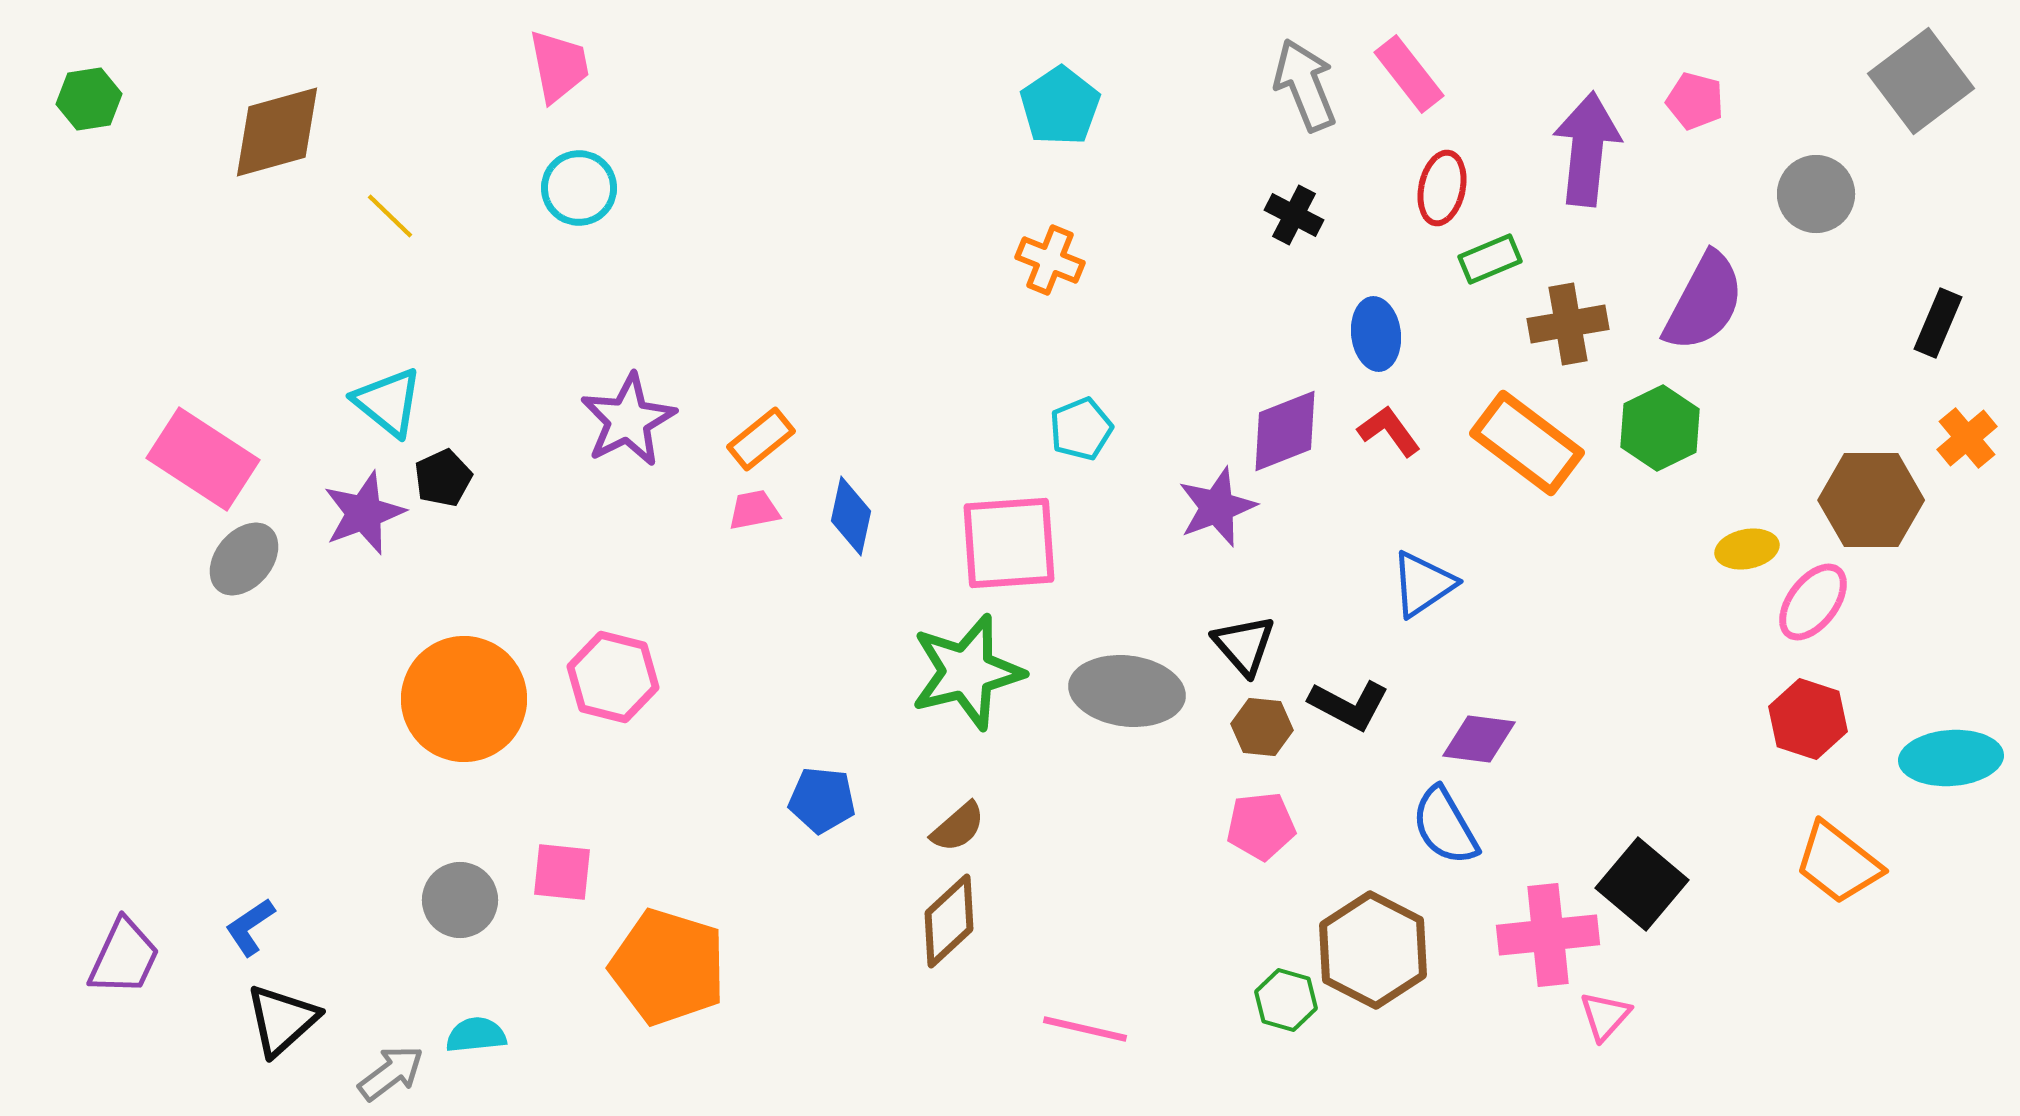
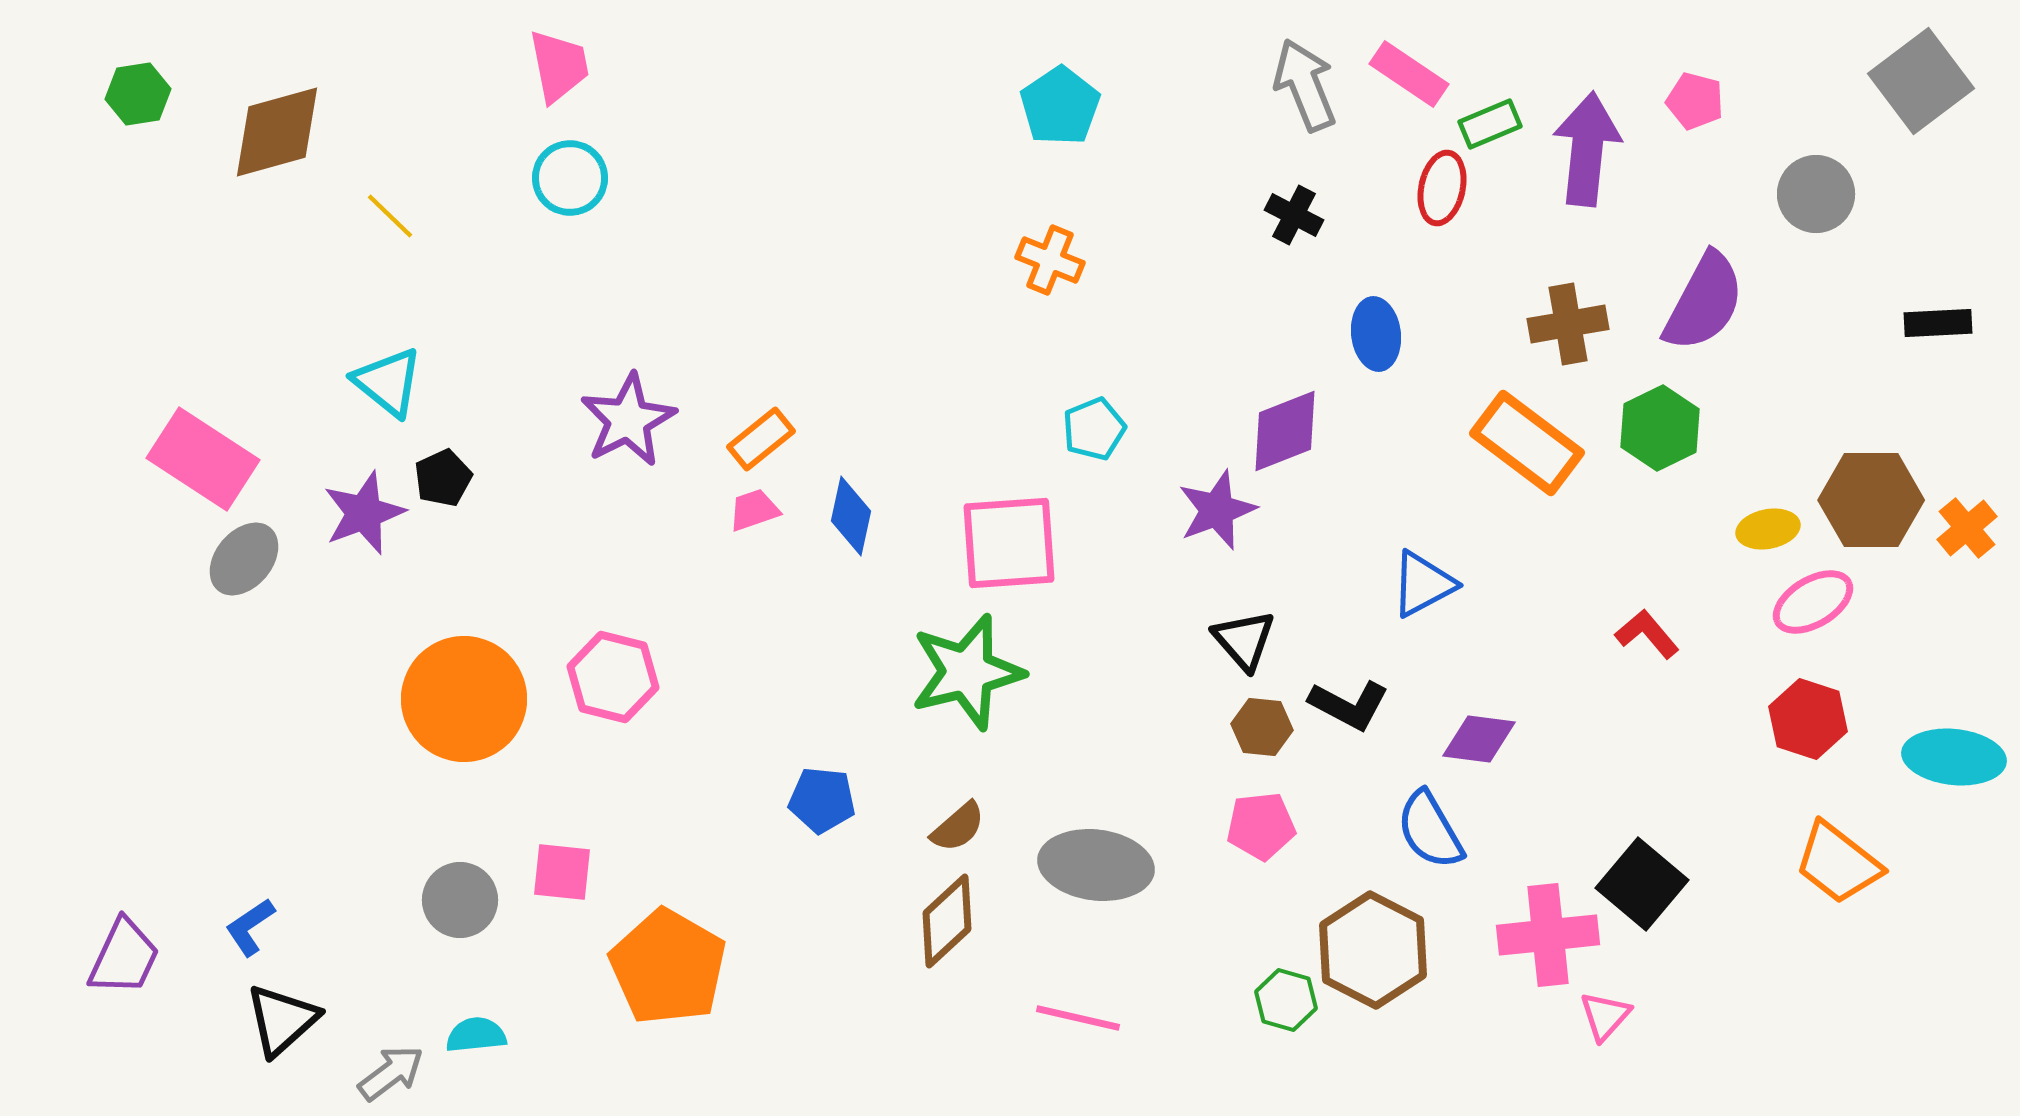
pink rectangle at (1409, 74): rotated 18 degrees counterclockwise
green hexagon at (89, 99): moved 49 px right, 5 px up
cyan circle at (579, 188): moved 9 px left, 10 px up
green rectangle at (1490, 259): moved 135 px up
black rectangle at (1938, 323): rotated 64 degrees clockwise
cyan triangle at (388, 402): moved 20 px up
cyan pentagon at (1081, 429): moved 13 px right
red L-shape at (1389, 431): moved 258 px right, 203 px down; rotated 4 degrees counterclockwise
orange cross at (1967, 438): moved 90 px down
purple star at (1217, 507): moved 3 px down
pink trapezoid at (754, 510): rotated 8 degrees counterclockwise
yellow ellipse at (1747, 549): moved 21 px right, 20 px up
blue triangle at (1423, 584): rotated 6 degrees clockwise
pink ellipse at (1813, 602): rotated 22 degrees clockwise
black triangle at (1244, 645): moved 5 px up
gray ellipse at (1127, 691): moved 31 px left, 174 px down
cyan ellipse at (1951, 758): moved 3 px right, 1 px up; rotated 10 degrees clockwise
blue semicircle at (1445, 826): moved 15 px left, 4 px down
brown diamond at (949, 921): moved 2 px left
orange pentagon at (668, 967): rotated 13 degrees clockwise
pink line at (1085, 1029): moved 7 px left, 11 px up
